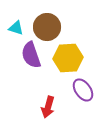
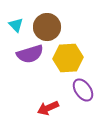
cyan triangle: moved 3 px up; rotated 28 degrees clockwise
purple semicircle: moved 1 px left, 1 px up; rotated 88 degrees counterclockwise
red arrow: moved 1 px down; rotated 50 degrees clockwise
